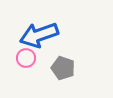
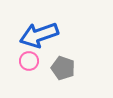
pink circle: moved 3 px right, 3 px down
